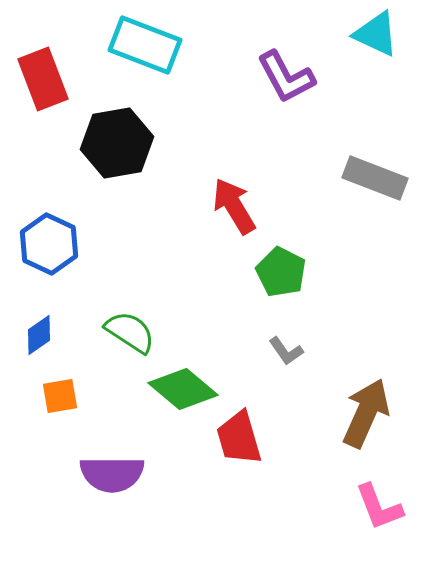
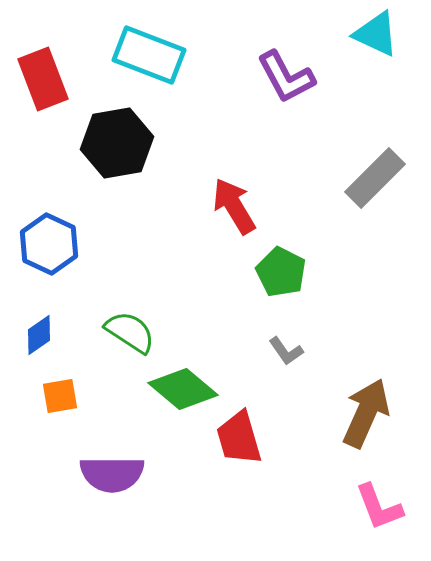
cyan rectangle: moved 4 px right, 10 px down
gray rectangle: rotated 66 degrees counterclockwise
